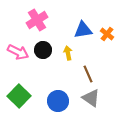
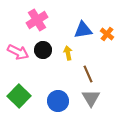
gray triangle: rotated 24 degrees clockwise
